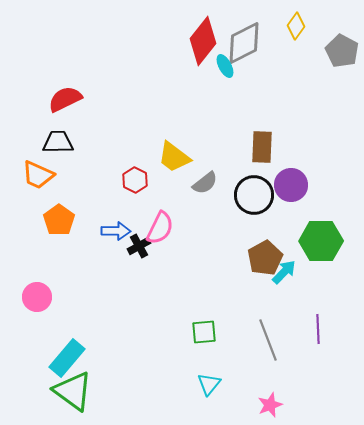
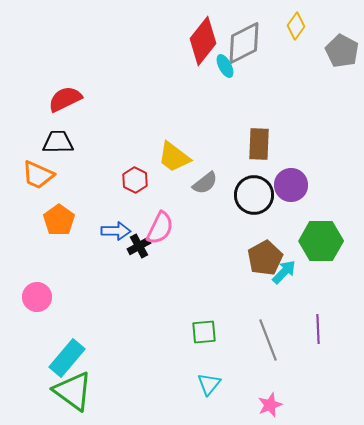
brown rectangle: moved 3 px left, 3 px up
